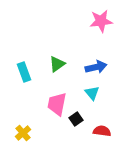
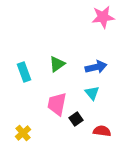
pink star: moved 2 px right, 4 px up
